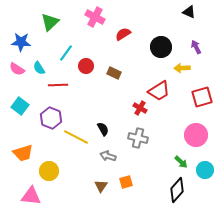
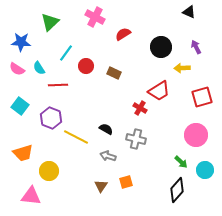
black semicircle: moved 3 px right; rotated 32 degrees counterclockwise
gray cross: moved 2 px left, 1 px down
